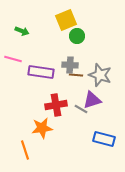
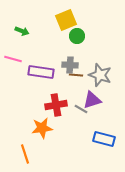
orange line: moved 4 px down
